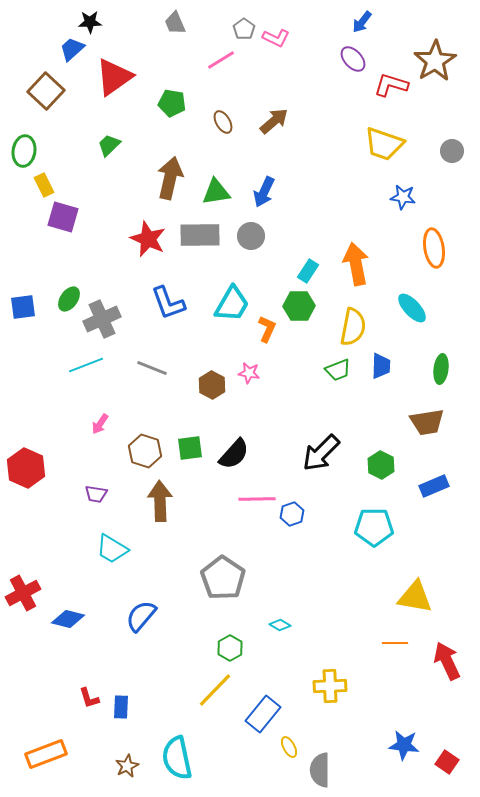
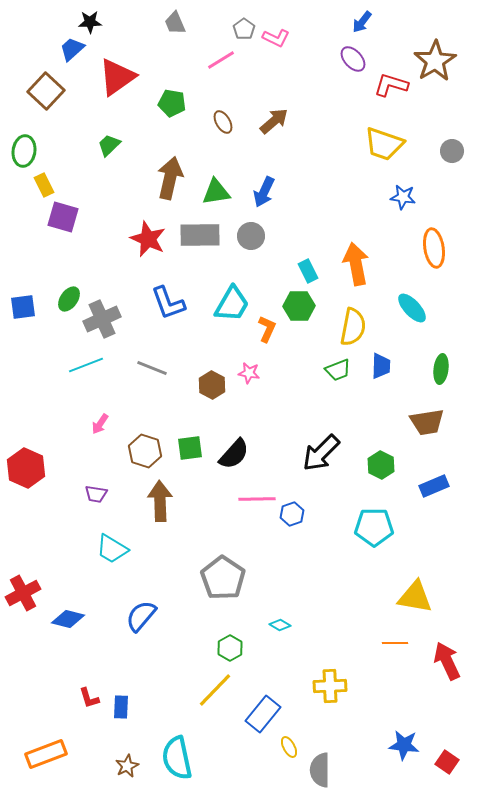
red triangle at (114, 77): moved 3 px right
cyan rectangle at (308, 271): rotated 60 degrees counterclockwise
